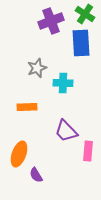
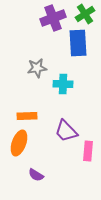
green cross: rotated 24 degrees clockwise
purple cross: moved 2 px right, 3 px up
blue rectangle: moved 3 px left
gray star: rotated 12 degrees clockwise
cyan cross: moved 1 px down
orange rectangle: moved 9 px down
orange ellipse: moved 11 px up
purple semicircle: rotated 28 degrees counterclockwise
